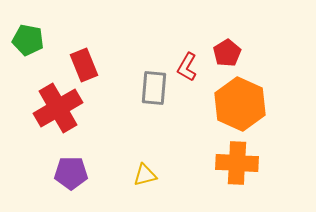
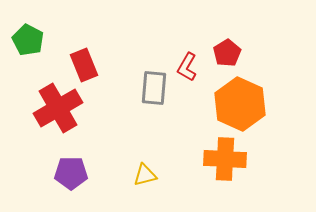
green pentagon: rotated 16 degrees clockwise
orange cross: moved 12 px left, 4 px up
